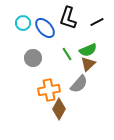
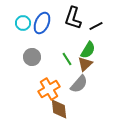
black L-shape: moved 5 px right
black line: moved 1 px left, 4 px down
blue ellipse: moved 3 px left, 5 px up; rotated 65 degrees clockwise
green semicircle: rotated 36 degrees counterclockwise
green line: moved 5 px down
gray circle: moved 1 px left, 1 px up
brown triangle: moved 3 px left
orange cross: moved 1 px up; rotated 20 degrees counterclockwise
brown diamond: rotated 35 degrees counterclockwise
